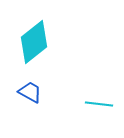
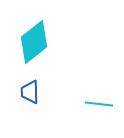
blue trapezoid: rotated 120 degrees counterclockwise
